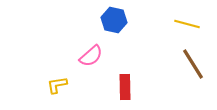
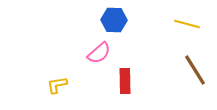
blue hexagon: rotated 10 degrees counterclockwise
pink semicircle: moved 8 px right, 3 px up
brown line: moved 2 px right, 6 px down
red rectangle: moved 6 px up
